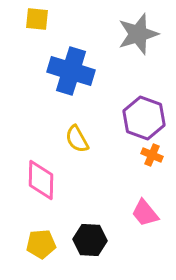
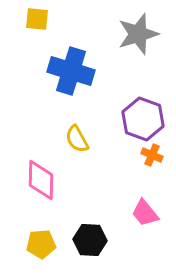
purple hexagon: moved 1 px left, 1 px down
